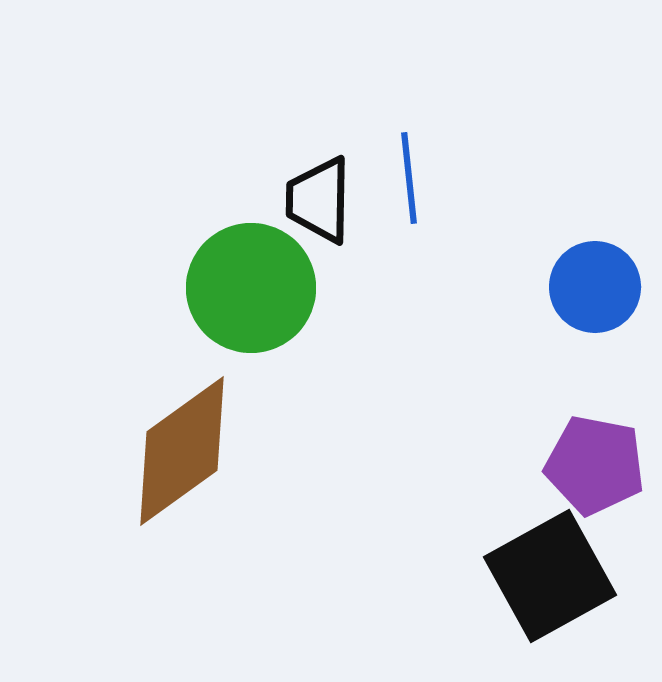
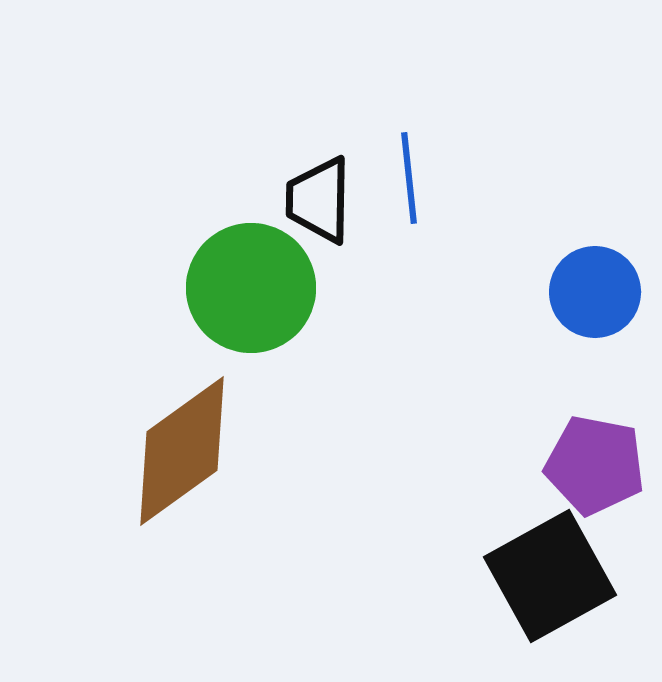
blue circle: moved 5 px down
